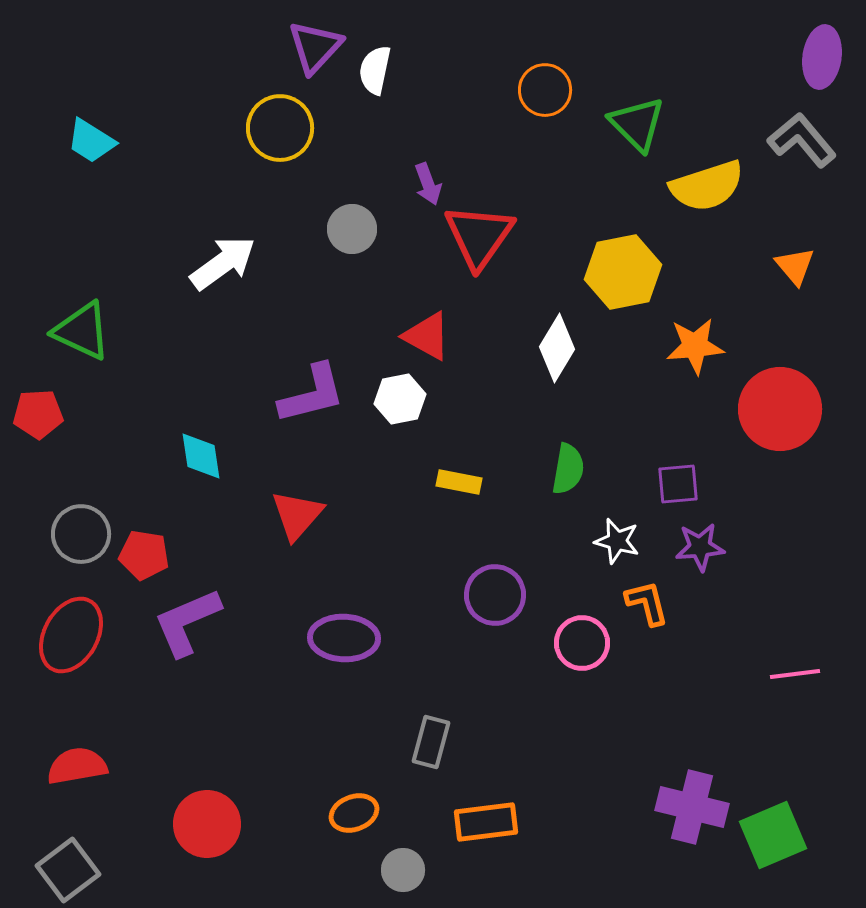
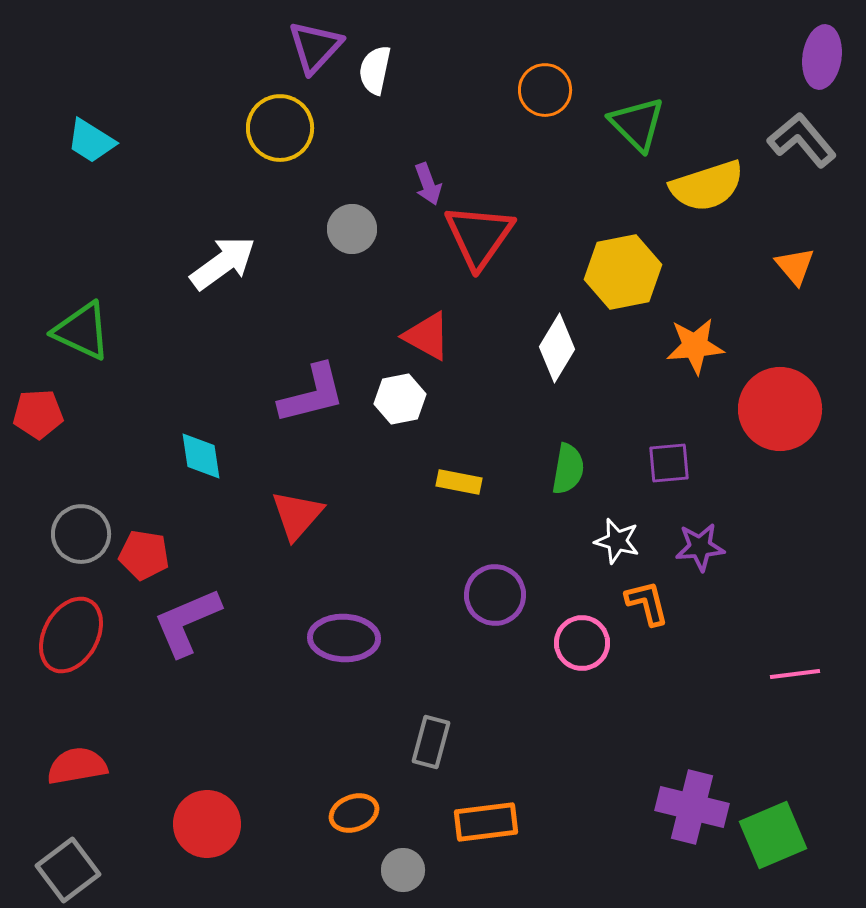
purple square at (678, 484): moved 9 px left, 21 px up
